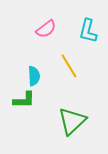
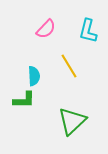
pink semicircle: rotated 10 degrees counterclockwise
